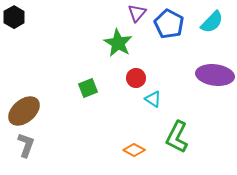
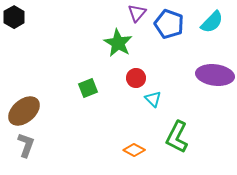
blue pentagon: rotated 8 degrees counterclockwise
cyan triangle: rotated 12 degrees clockwise
